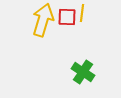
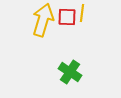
green cross: moved 13 px left
